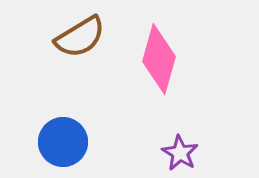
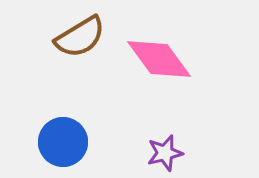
pink diamond: rotated 52 degrees counterclockwise
purple star: moved 15 px left; rotated 27 degrees clockwise
